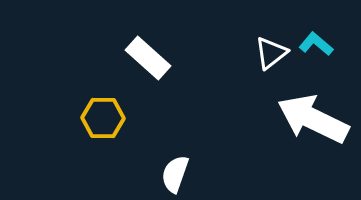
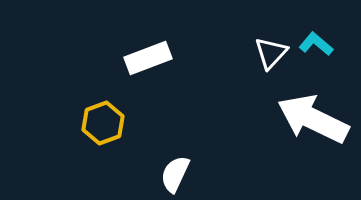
white triangle: rotated 9 degrees counterclockwise
white rectangle: rotated 63 degrees counterclockwise
yellow hexagon: moved 5 px down; rotated 21 degrees counterclockwise
white semicircle: rotated 6 degrees clockwise
